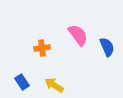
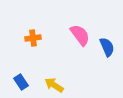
pink semicircle: moved 2 px right
orange cross: moved 9 px left, 10 px up
blue rectangle: moved 1 px left
